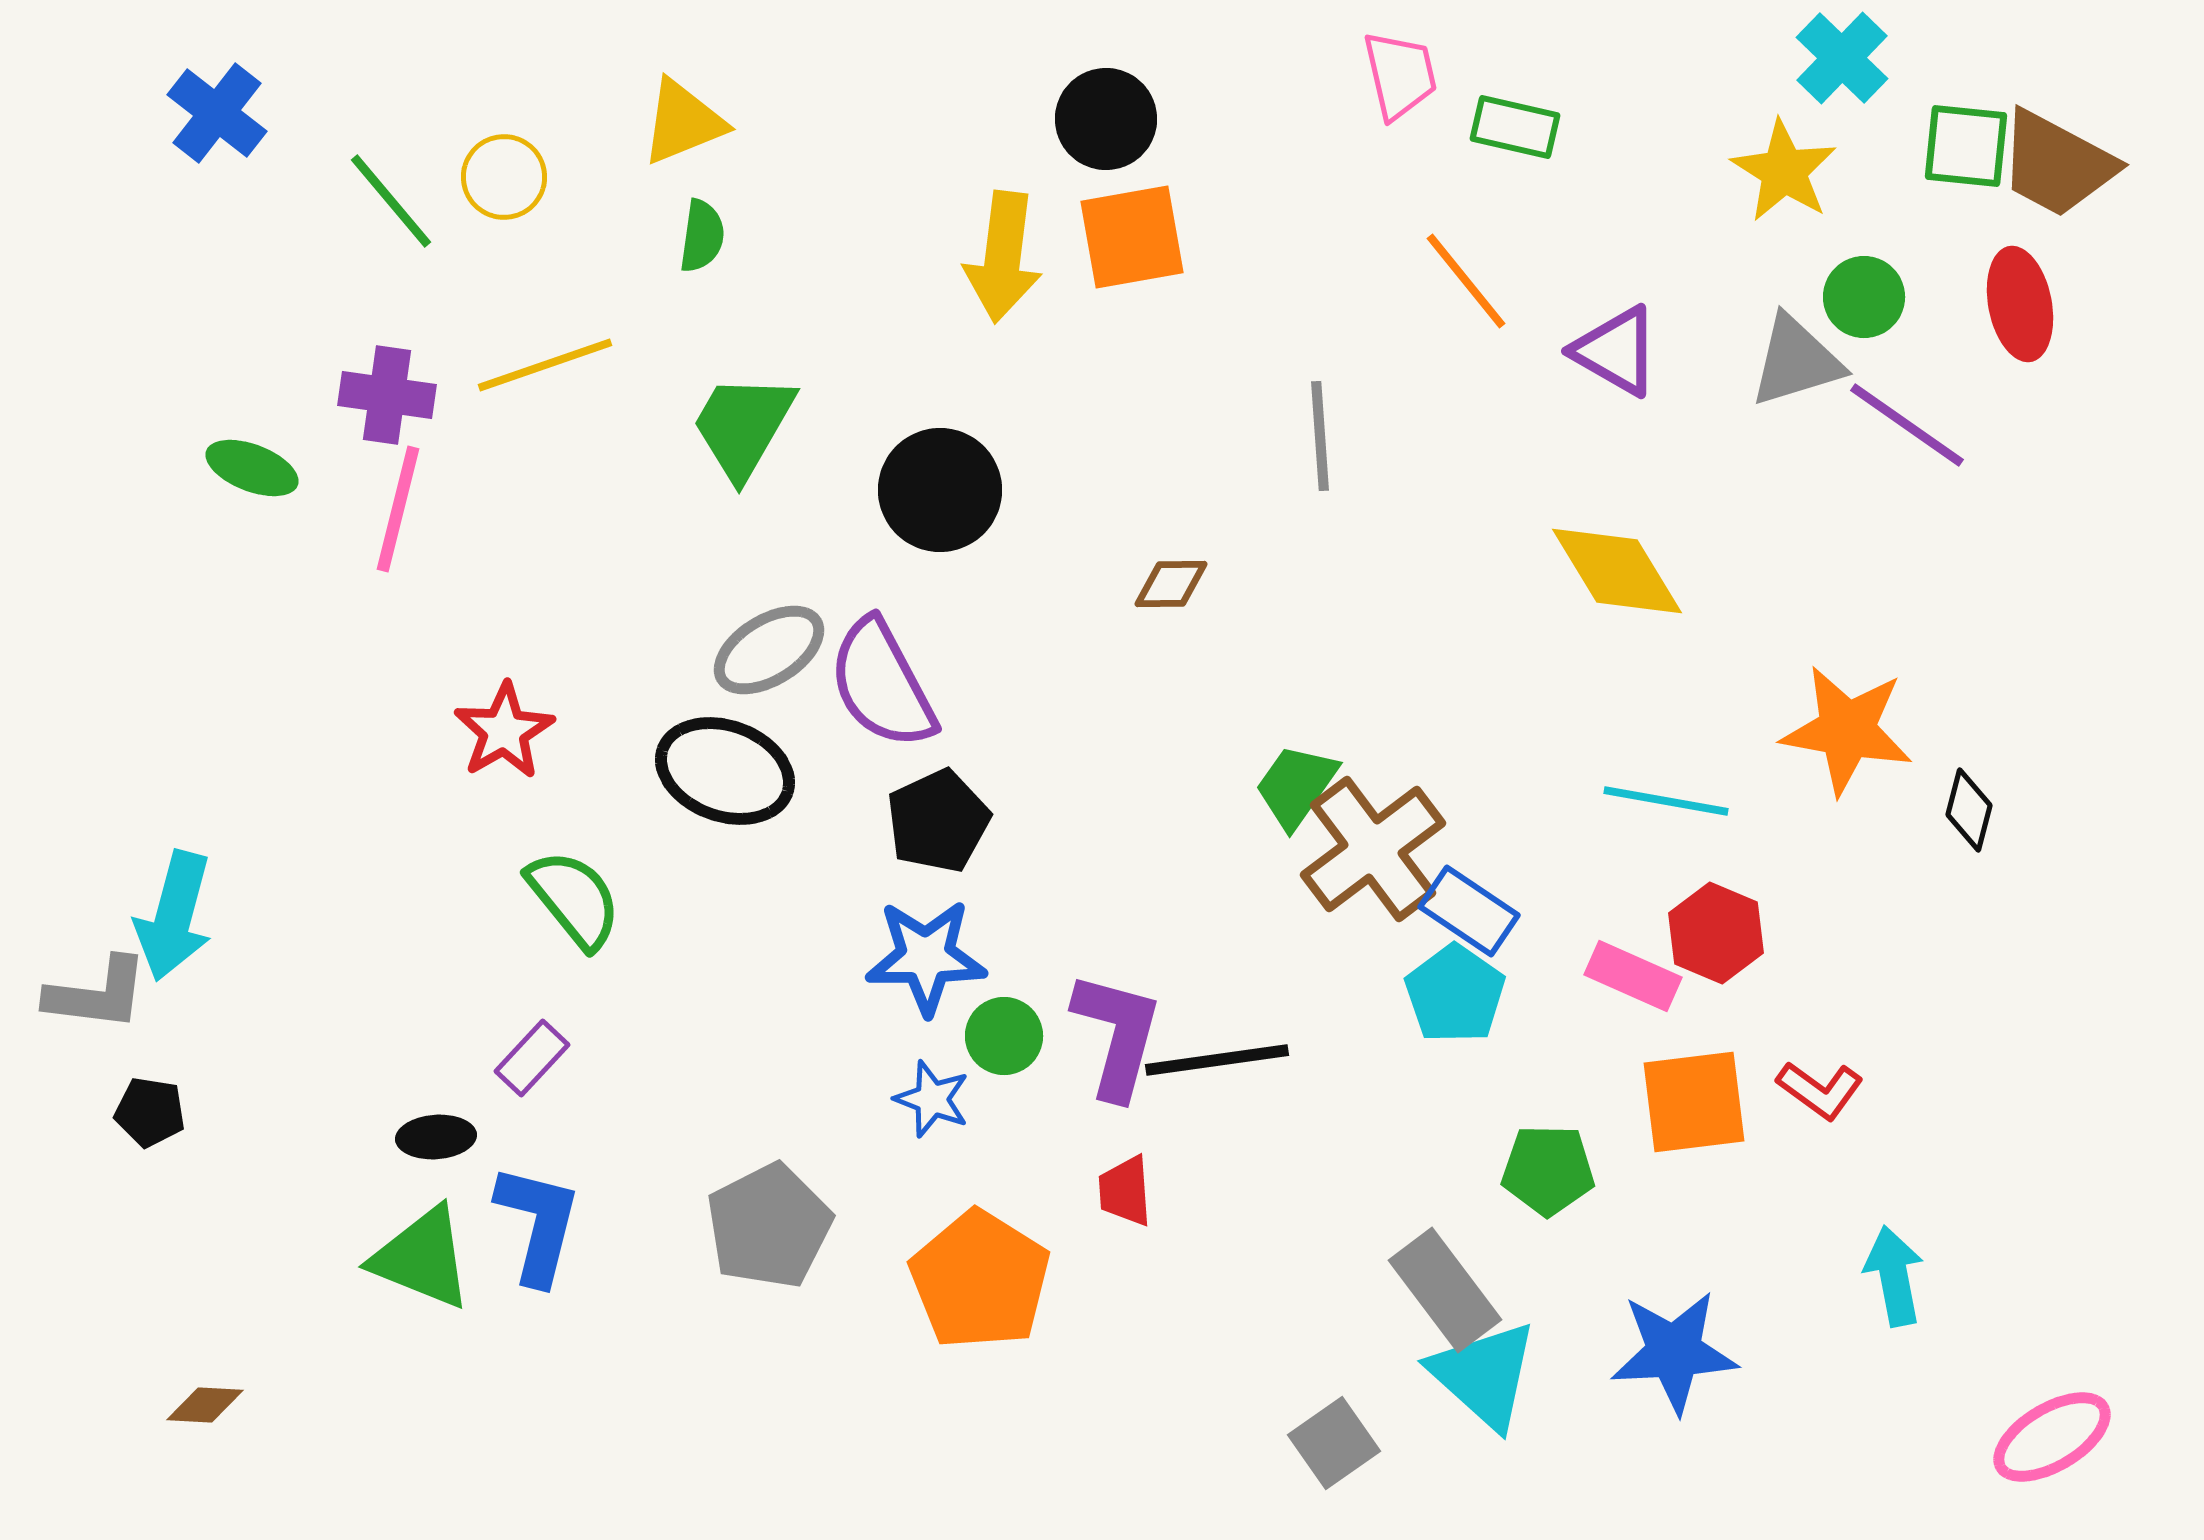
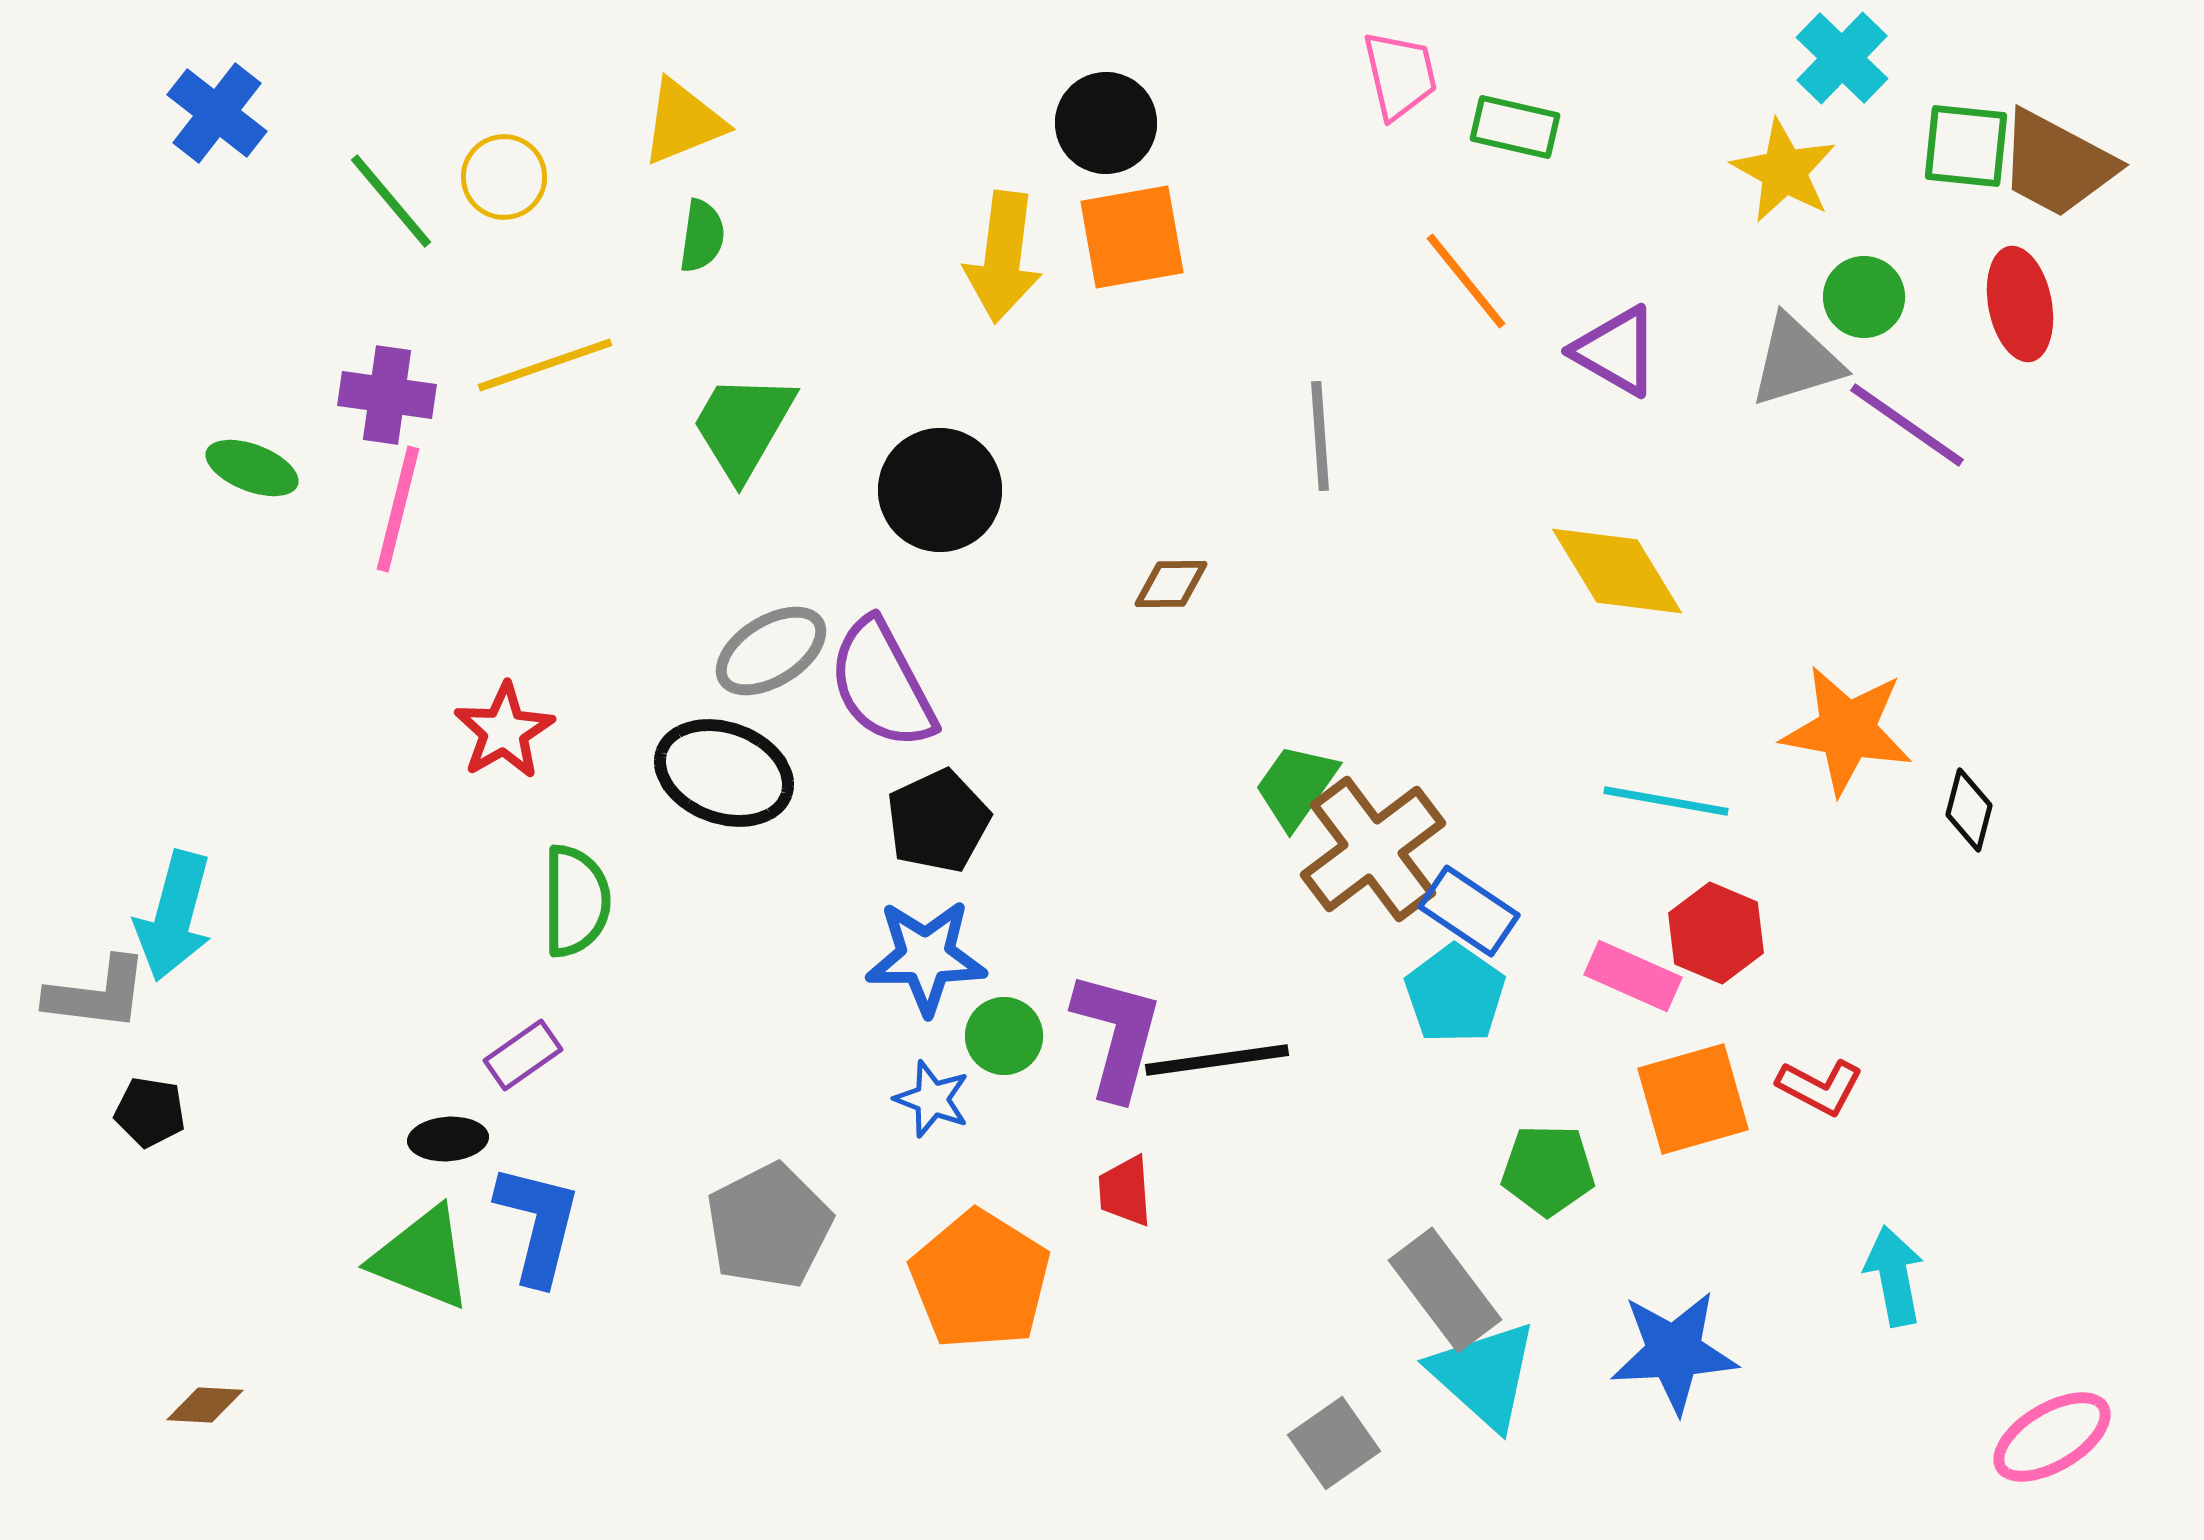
black circle at (1106, 119): moved 4 px down
yellow star at (1784, 171): rotated 3 degrees counterclockwise
gray ellipse at (769, 650): moved 2 px right, 1 px down
black ellipse at (725, 771): moved 1 px left, 2 px down
green semicircle at (574, 899): moved 2 px right, 2 px down; rotated 39 degrees clockwise
purple rectangle at (532, 1058): moved 9 px left, 3 px up; rotated 12 degrees clockwise
red L-shape at (1820, 1090): moved 3 px up; rotated 8 degrees counterclockwise
orange square at (1694, 1102): moved 1 px left, 3 px up; rotated 9 degrees counterclockwise
black ellipse at (436, 1137): moved 12 px right, 2 px down
